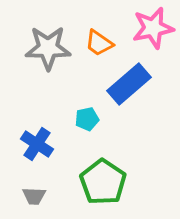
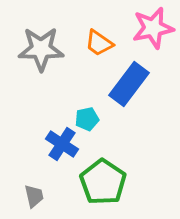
gray star: moved 7 px left, 1 px down
blue rectangle: rotated 12 degrees counterclockwise
blue cross: moved 25 px right
gray trapezoid: rotated 105 degrees counterclockwise
